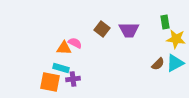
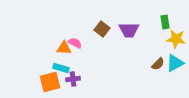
orange square: rotated 25 degrees counterclockwise
